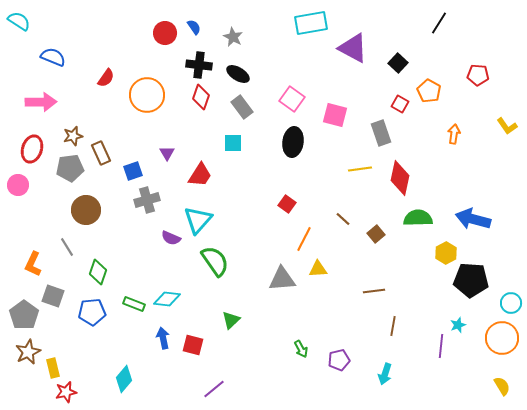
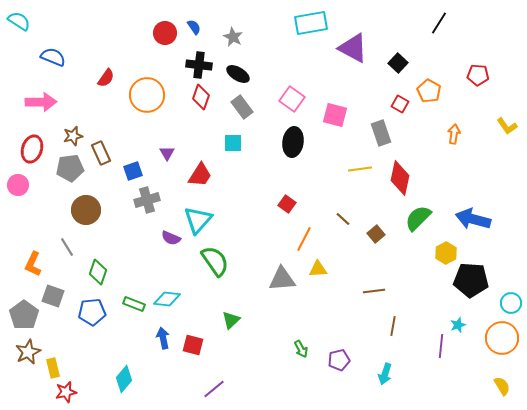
green semicircle at (418, 218): rotated 44 degrees counterclockwise
